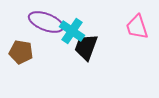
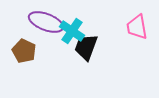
pink trapezoid: rotated 8 degrees clockwise
brown pentagon: moved 3 px right, 1 px up; rotated 15 degrees clockwise
